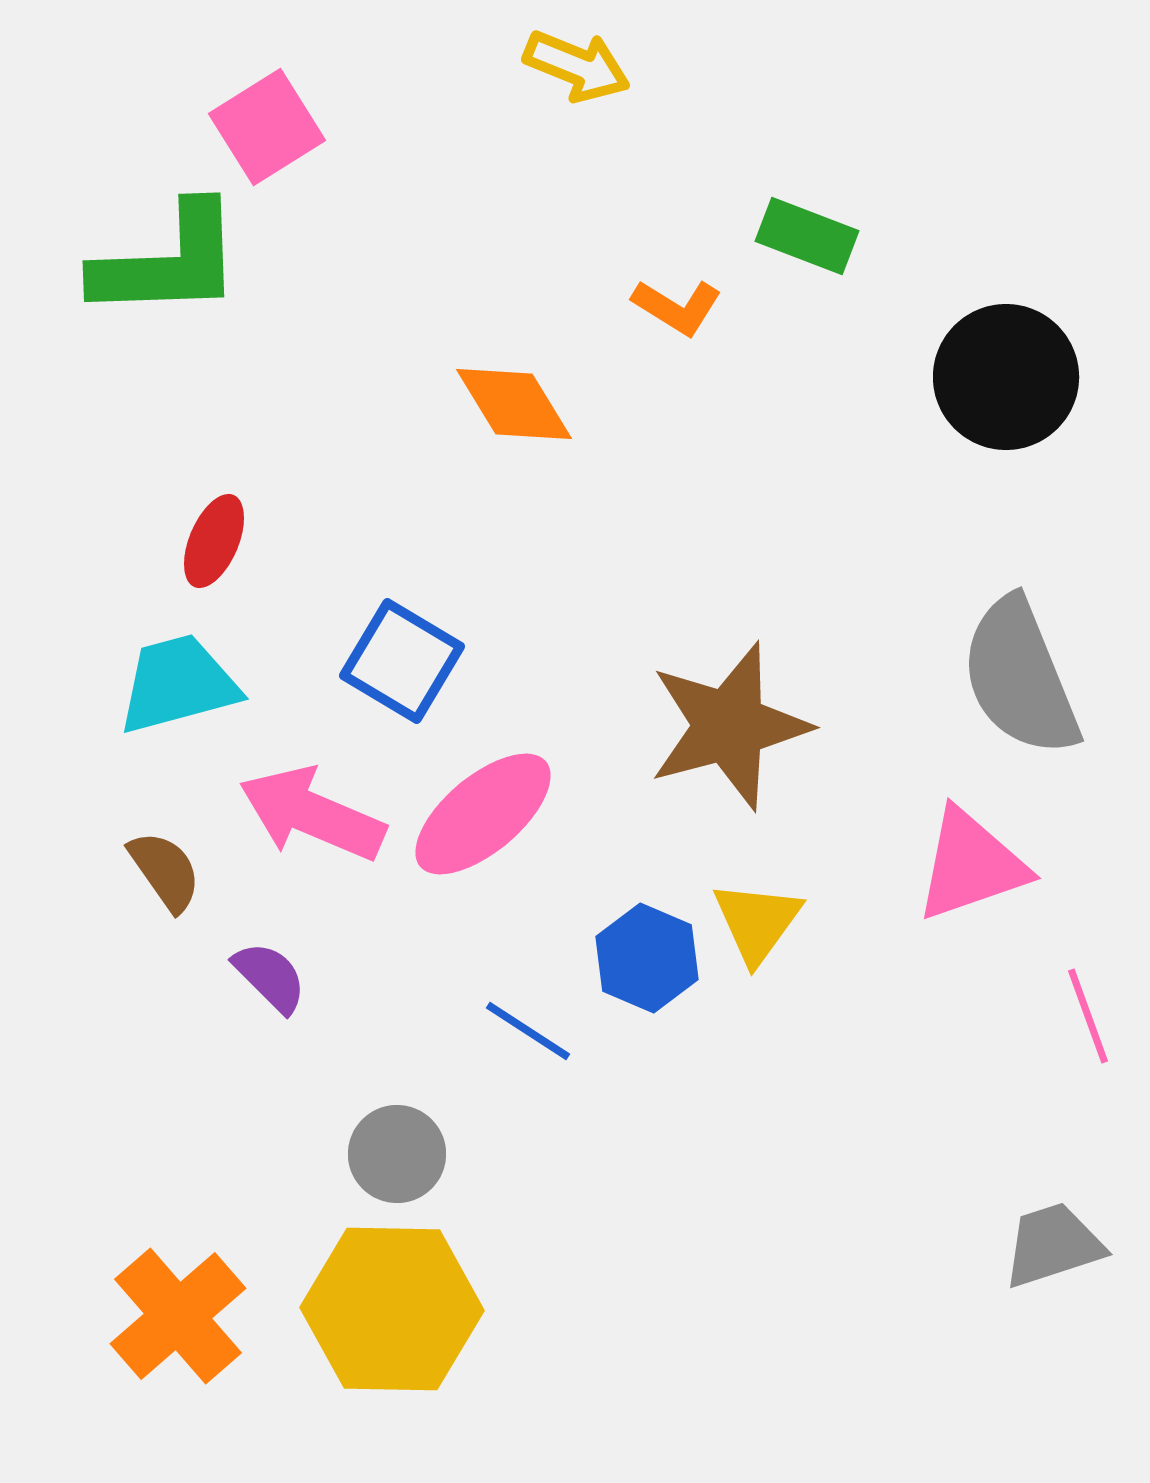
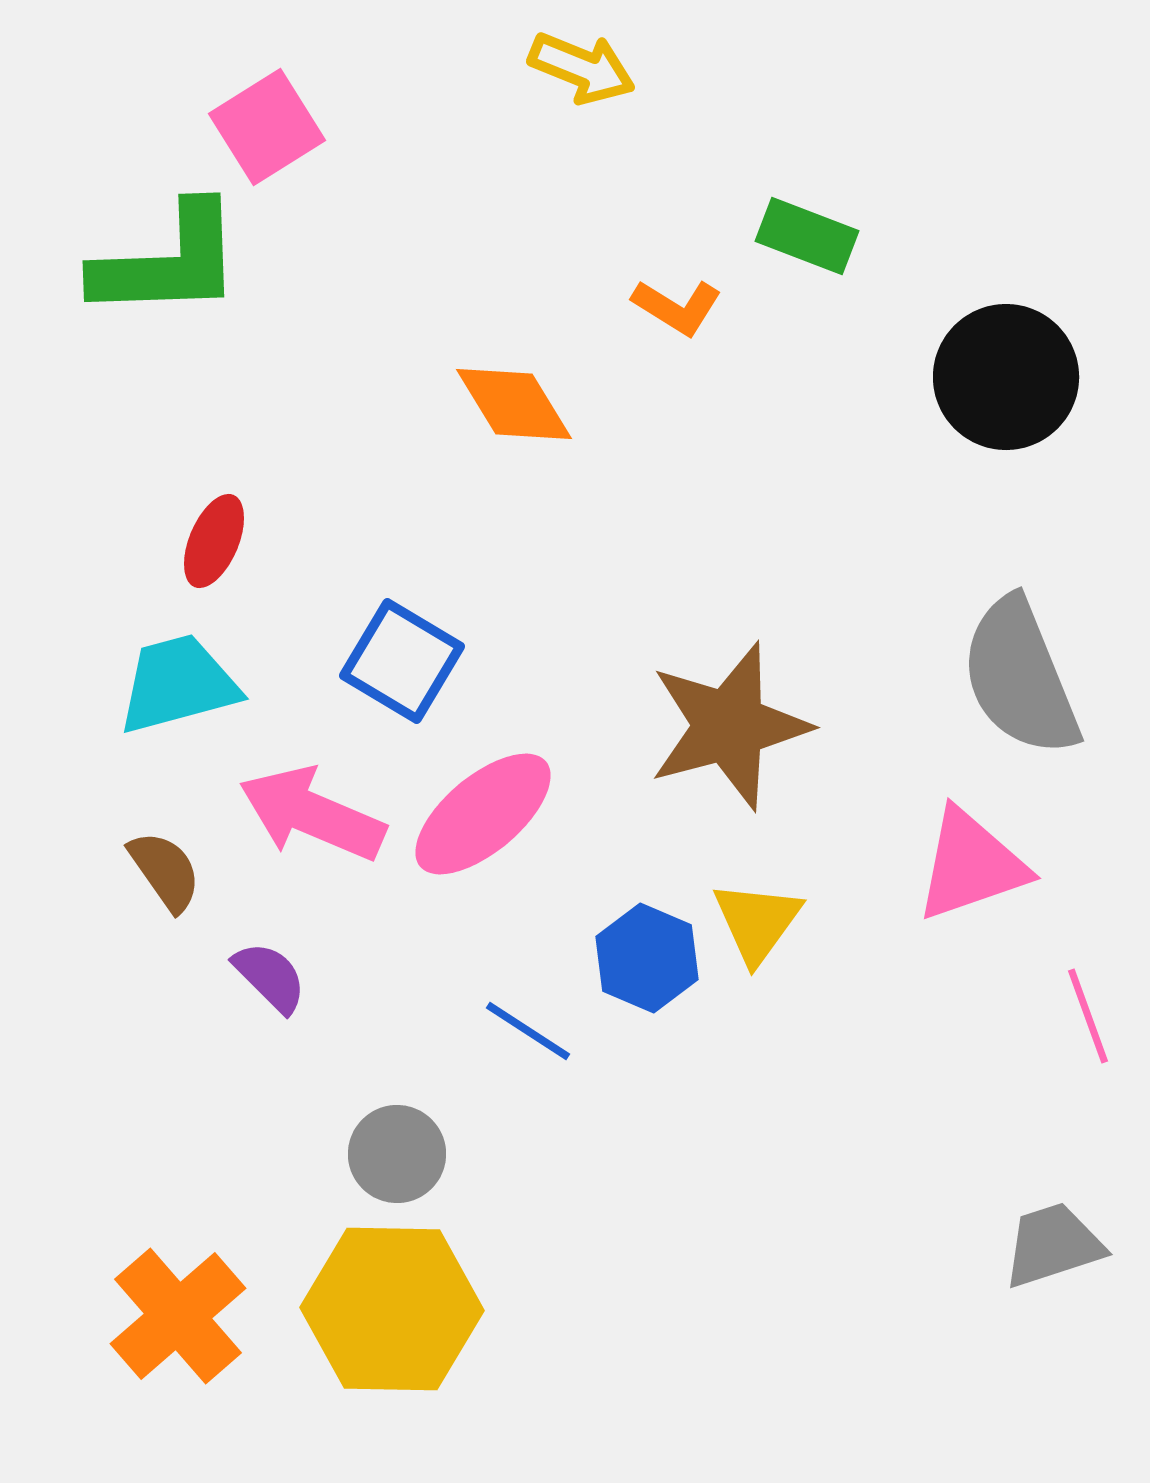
yellow arrow: moved 5 px right, 2 px down
